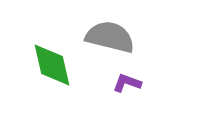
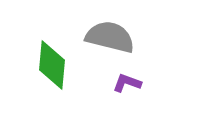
green diamond: rotated 18 degrees clockwise
